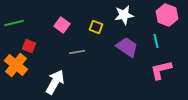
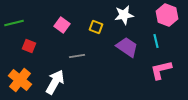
gray line: moved 4 px down
orange cross: moved 4 px right, 15 px down
